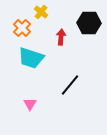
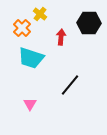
yellow cross: moved 1 px left, 2 px down
